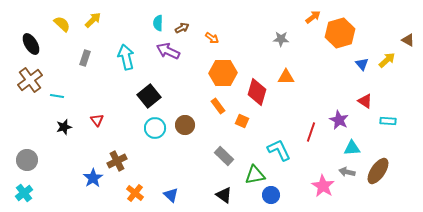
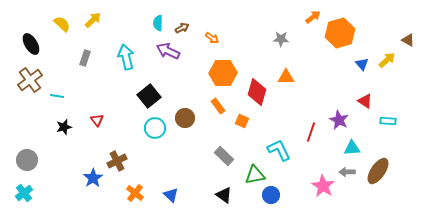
brown circle at (185, 125): moved 7 px up
gray arrow at (347, 172): rotated 14 degrees counterclockwise
